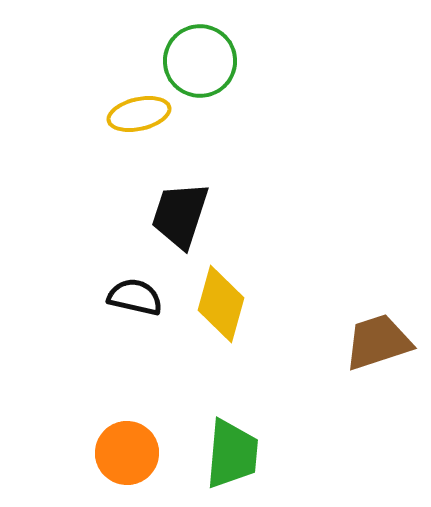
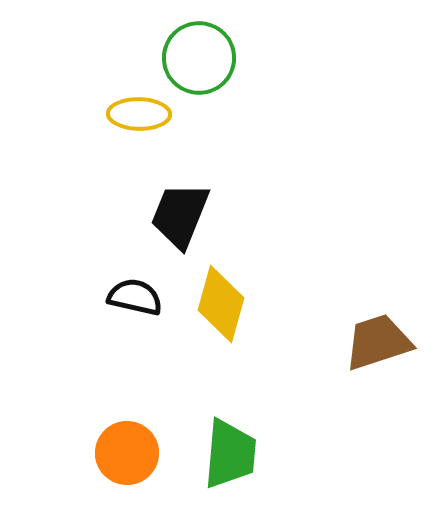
green circle: moved 1 px left, 3 px up
yellow ellipse: rotated 14 degrees clockwise
black trapezoid: rotated 4 degrees clockwise
green trapezoid: moved 2 px left
